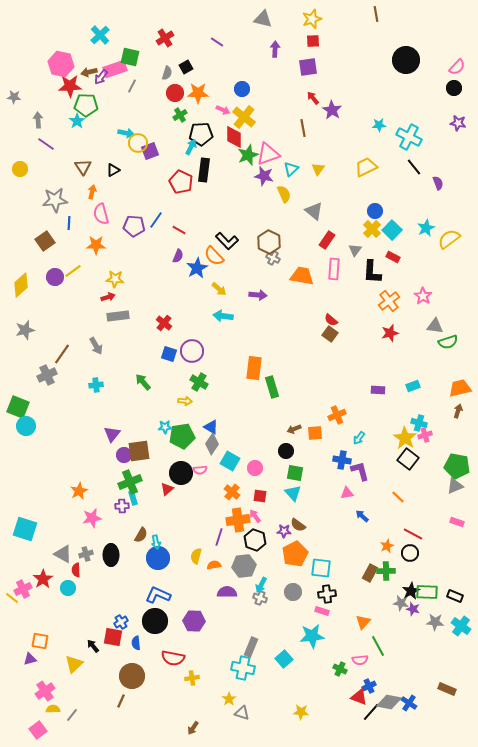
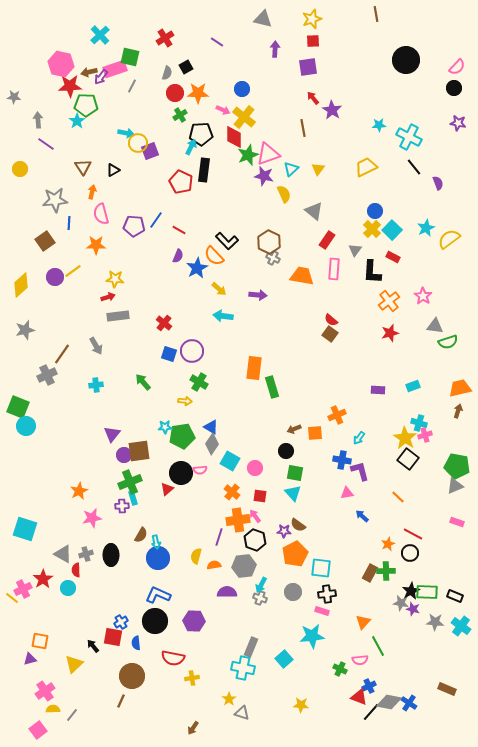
orange star at (387, 546): moved 1 px right, 2 px up
yellow star at (301, 712): moved 7 px up
